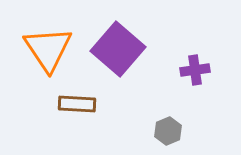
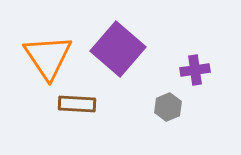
orange triangle: moved 8 px down
gray hexagon: moved 24 px up
